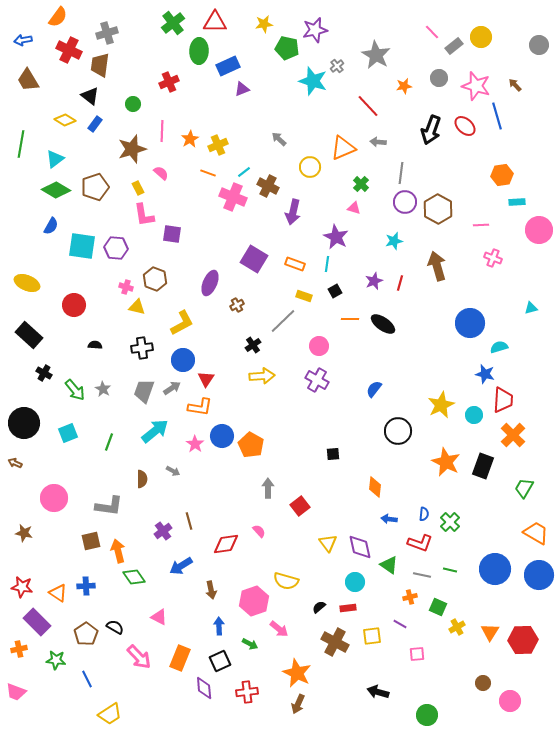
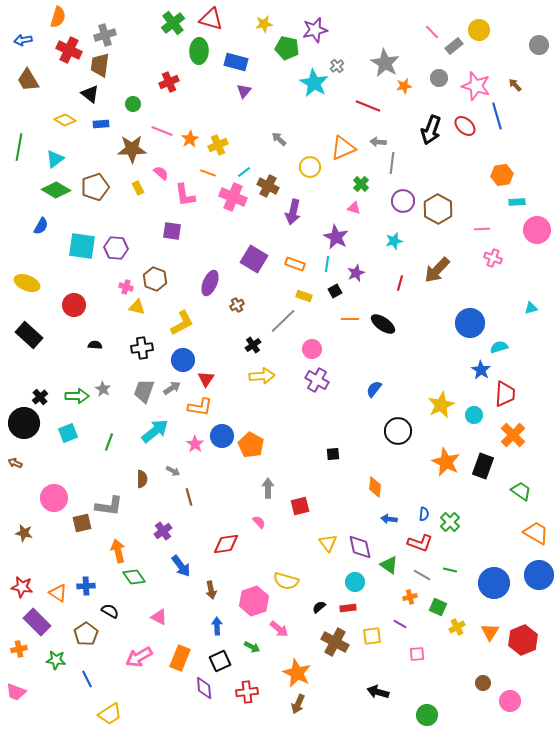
orange semicircle at (58, 17): rotated 20 degrees counterclockwise
red triangle at (215, 22): moved 4 px left, 3 px up; rotated 15 degrees clockwise
gray cross at (107, 33): moved 2 px left, 2 px down
yellow circle at (481, 37): moved 2 px left, 7 px up
gray star at (376, 55): moved 9 px right, 8 px down
blue rectangle at (228, 66): moved 8 px right, 4 px up; rotated 40 degrees clockwise
cyan star at (313, 81): moved 1 px right, 2 px down; rotated 12 degrees clockwise
purple triangle at (242, 89): moved 2 px right, 2 px down; rotated 28 degrees counterclockwise
black triangle at (90, 96): moved 2 px up
red line at (368, 106): rotated 25 degrees counterclockwise
blue rectangle at (95, 124): moved 6 px right; rotated 49 degrees clockwise
pink line at (162, 131): rotated 70 degrees counterclockwise
green line at (21, 144): moved 2 px left, 3 px down
brown star at (132, 149): rotated 16 degrees clockwise
gray line at (401, 173): moved 9 px left, 10 px up
purple circle at (405, 202): moved 2 px left, 1 px up
pink L-shape at (144, 215): moved 41 px right, 20 px up
pink line at (481, 225): moved 1 px right, 4 px down
blue semicircle at (51, 226): moved 10 px left
pink circle at (539, 230): moved 2 px left
purple square at (172, 234): moved 3 px up
brown arrow at (437, 266): moved 4 px down; rotated 120 degrees counterclockwise
purple star at (374, 281): moved 18 px left, 8 px up
pink circle at (319, 346): moved 7 px left, 3 px down
black cross at (44, 373): moved 4 px left, 24 px down; rotated 21 degrees clockwise
blue star at (485, 374): moved 4 px left, 4 px up; rotated 18 degrees clockwise
green arrow at (75, 390): moved 2 px right, 6 px down; rotated 50 degrees counterclockwise
red trapezoid at (503, 400): moved 2 px right, 6 px up
green trapezoid at (524, 488): moved 3 px left, 3 px down; rotated 95 degrees clockwise
red square at (300, 506): rotated 24 degrees clockwise
brown line at (189, 521): moved 24 px up
pink semicircle at (259, 531): moved 9 px up
brown square at (91, 541): moved 9 px left, 18 px up
blue arrow at (181, 566): rotated 95 degrees counterclockwise
blue circle at (495, 569): moved 1 px left, 14 px down
gray line at (422, 575): rotated 18 degrees clockwise
blue arrow at (219, 626): moved 2 px left
black semicircle at (115, 627): moved 5 px left, 16 px up
red hexagon at (523, 640): rotated 20 degrees counterclockwise
green arrow at (250, 644): moved 2 px right, 3 px down
pink arrow at (139, 657): rotated 104 degrees clockwise
